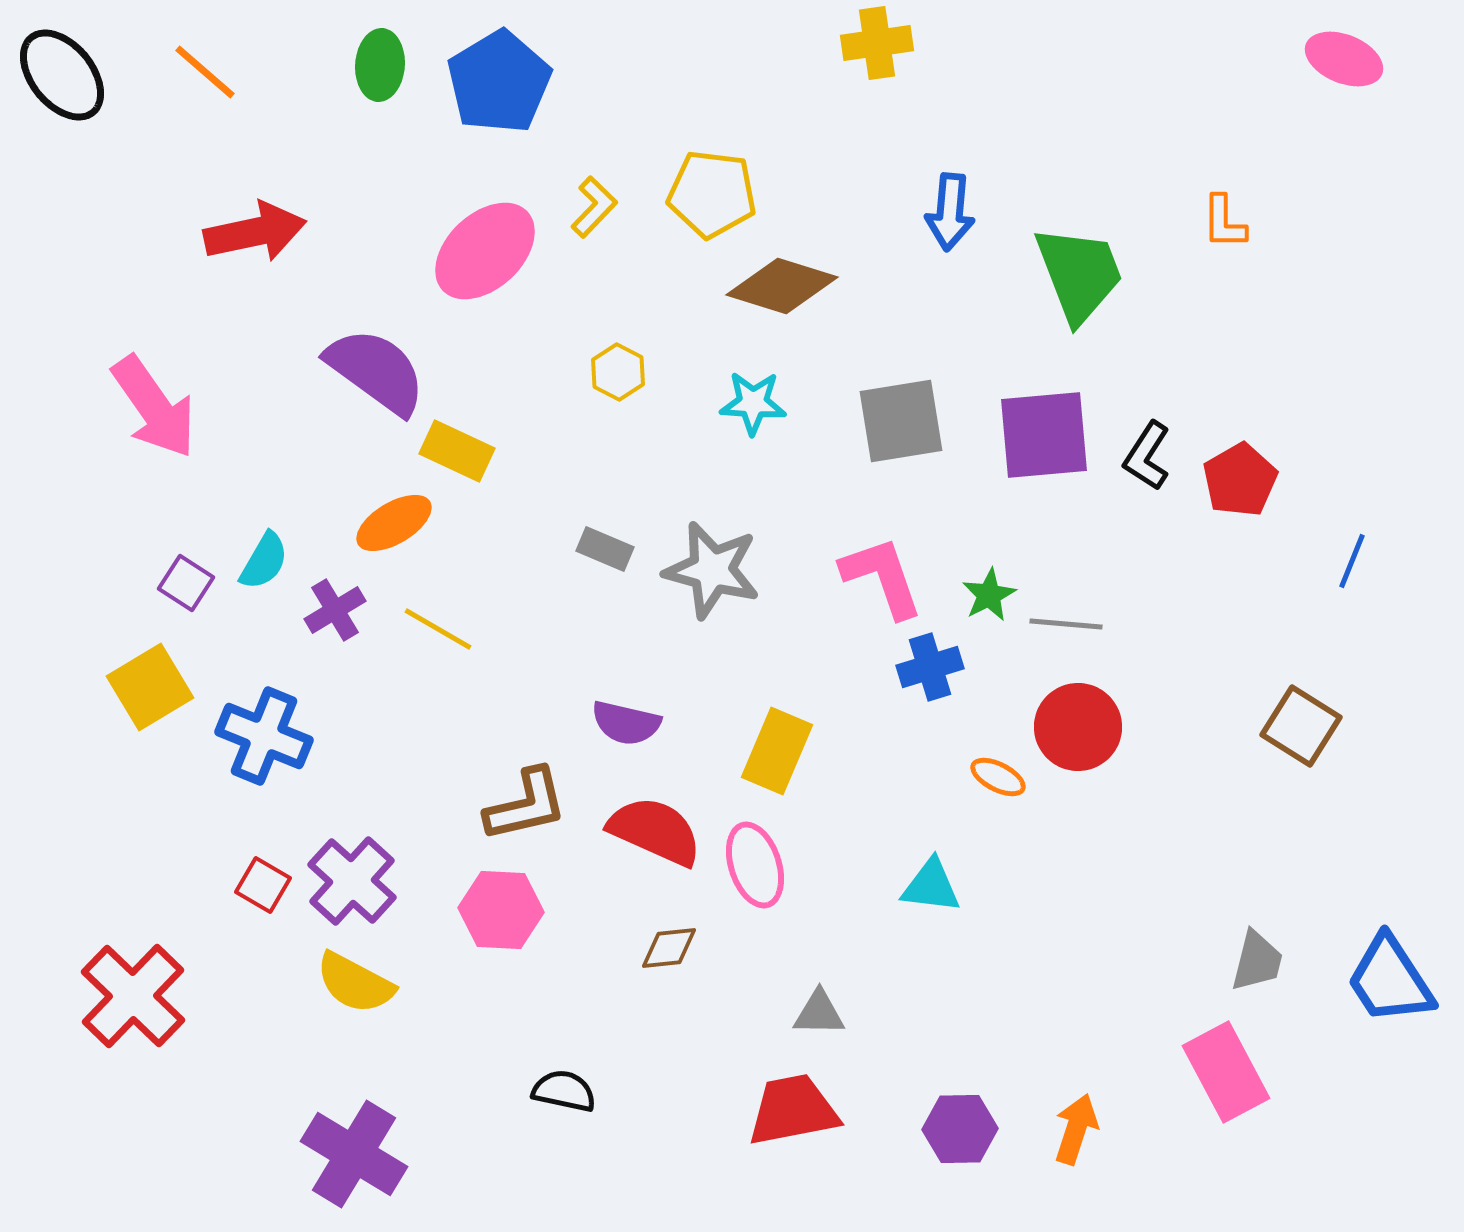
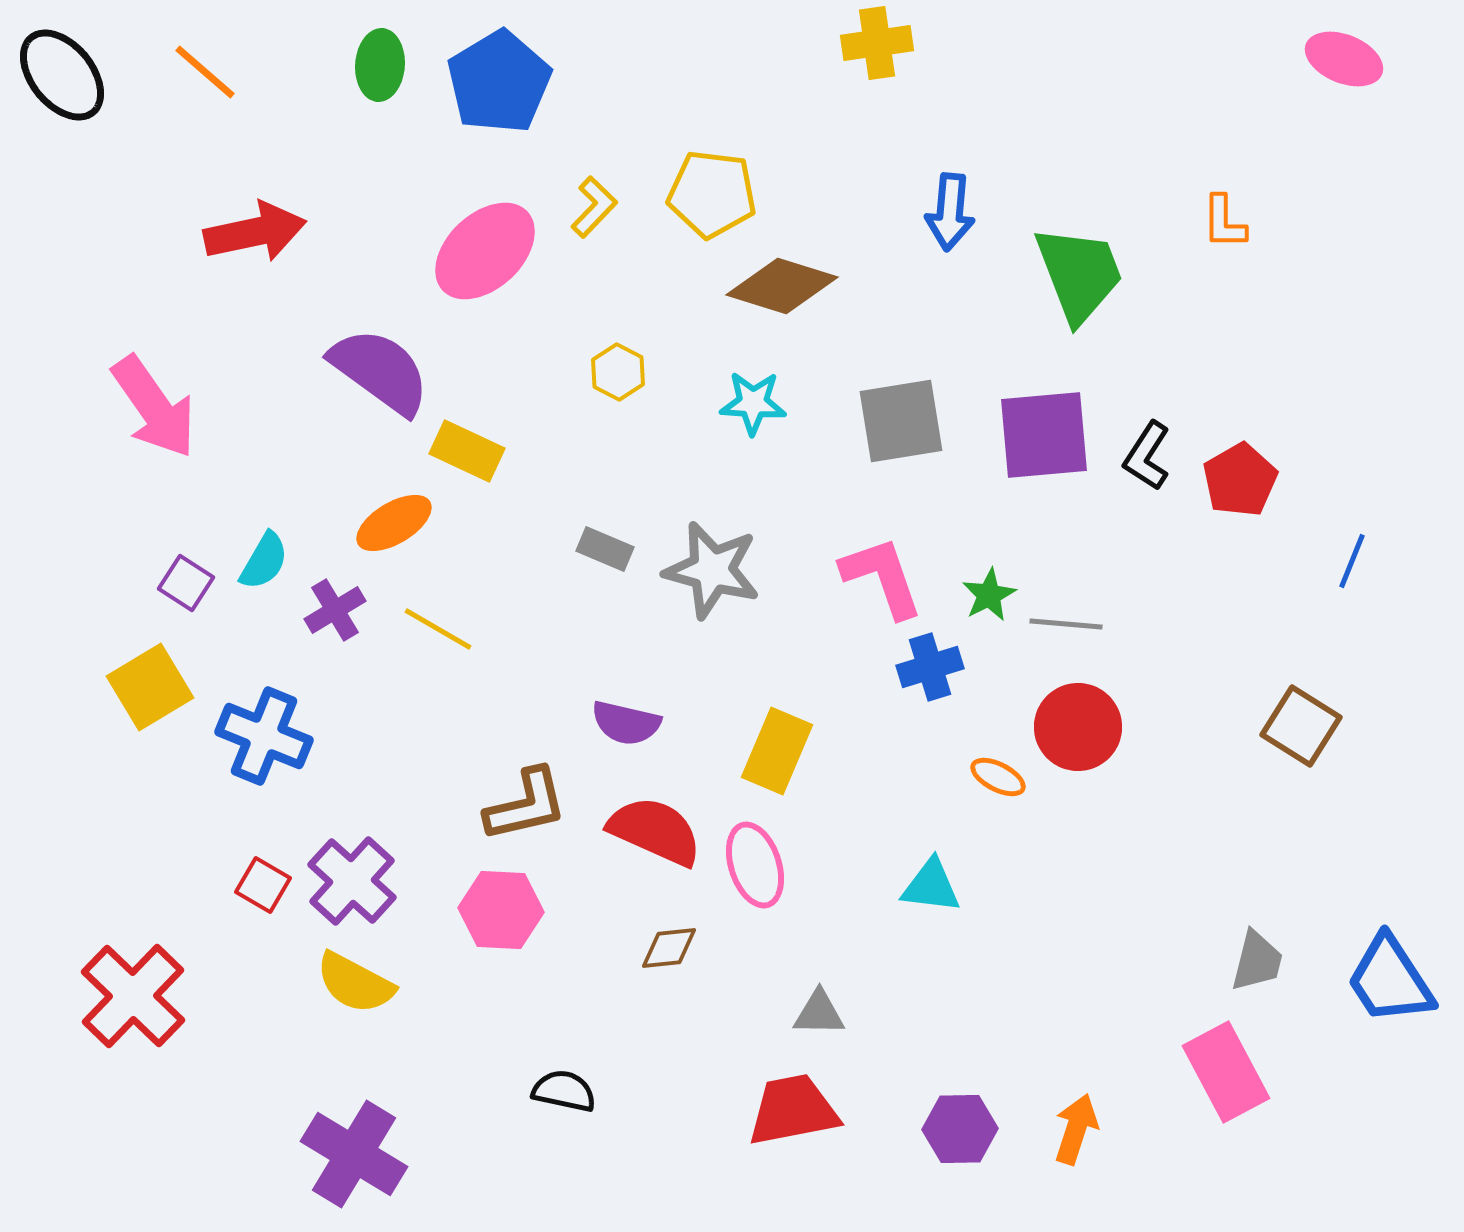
purple semicircle at (376, 371): moved 4 px right
yellow rectangle at (457, 451): moved 10 px right
